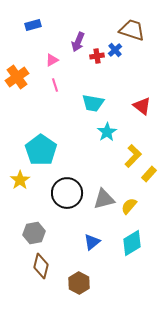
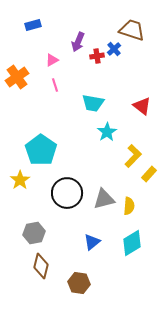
blue cross: moved 1 px left, 1 px up
yellow semicircle: rotated 144 degrees clockwise
brown hexagon: rotated 20 degrees counterclockwise
